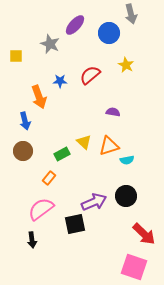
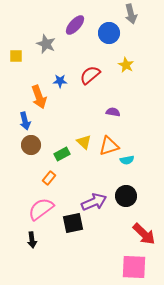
gray star: moved 4 px left
brown circle: moved 8 px right, 6 px up
black square: moved 2 px left, 1 px up
pink square: rotated 16 degrees counterclockwise
